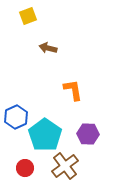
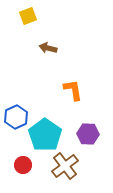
red circle: moved 2 px left, 3 px up
